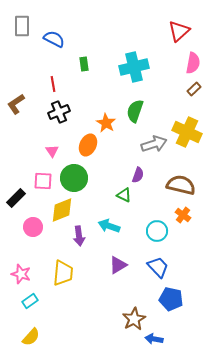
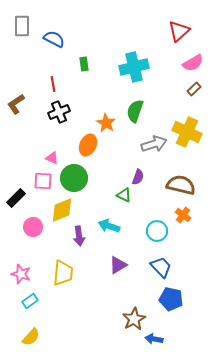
pink semicircle: rotated 50 degrees clockwise
pink triangle: moved 7 px down; rotated 32 degrees counterclockwise
purple semicircle: moved 2 px down
blue trapezoid: moved 3 px right
